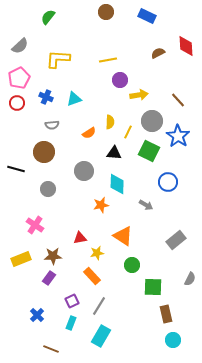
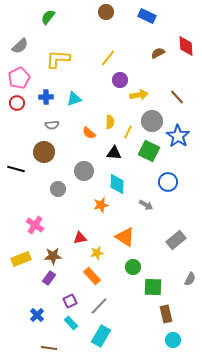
yellow line at (108, 60): moved 2 px up; rotated 42 degrees counterclockwise
blue cross at (46, 97): rotated 24 degrees counterclockwise
brown line at (178, 100): moved 1 px left, 3 px up
orange semicircle at (89, 133): rotated 72 degrees clockwise
gray circle at (48, 189): moved 10 px right
orange triangle at (123, 236): moved 2 px right, 1 px down
green circle at (132, 265): moved 1 px right, 2 px down
purple square at (72, 301): moved 2 px left
gray line at (99, 306): rotated 12 degrees clockwise
cyan rectangle at (71, 323): rotated 64 degrees counterclockwise
brown line at (51, 349): moved 2 px left, 1 px up; rotated 14 degrees counterclockwise
